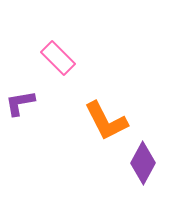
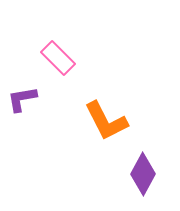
purple L-shape: moved 2 px right, 4 px up
purple diamond: moved 11 px down
